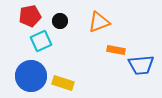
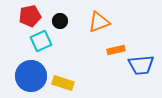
orange rectangle: rotated 24 degrees counterclockwise
